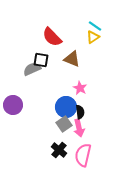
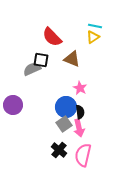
cyan line: rotated 24 degrees counterclockwise
